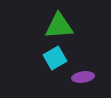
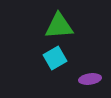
purple ellipse: moved 7 px right, 2 px down
